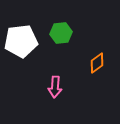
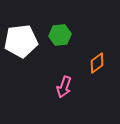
green hexagon: moved 1 px left, 2 px down
pink arrow: moved 9 px right; rotated 15 degrees clockwise
